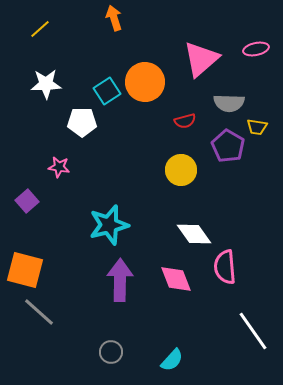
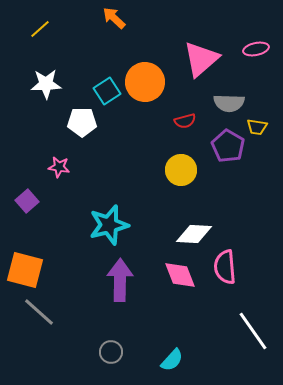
orange arrow: rotated 30 degrees counterclockwise
white diamond: rotated 51 degrees counterclockwise
pink diamond: moved 4 px right, 4 px up
